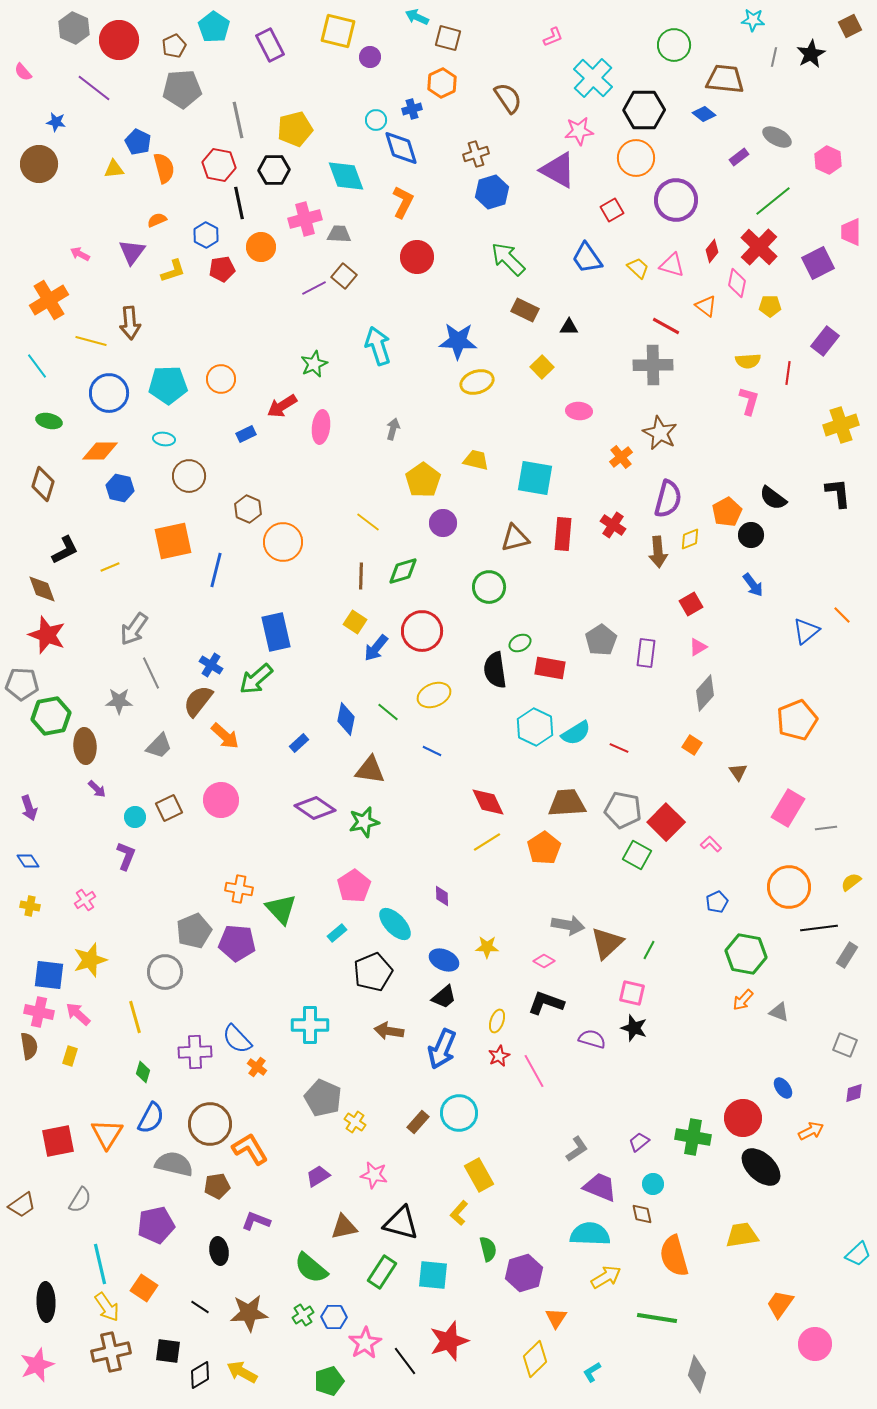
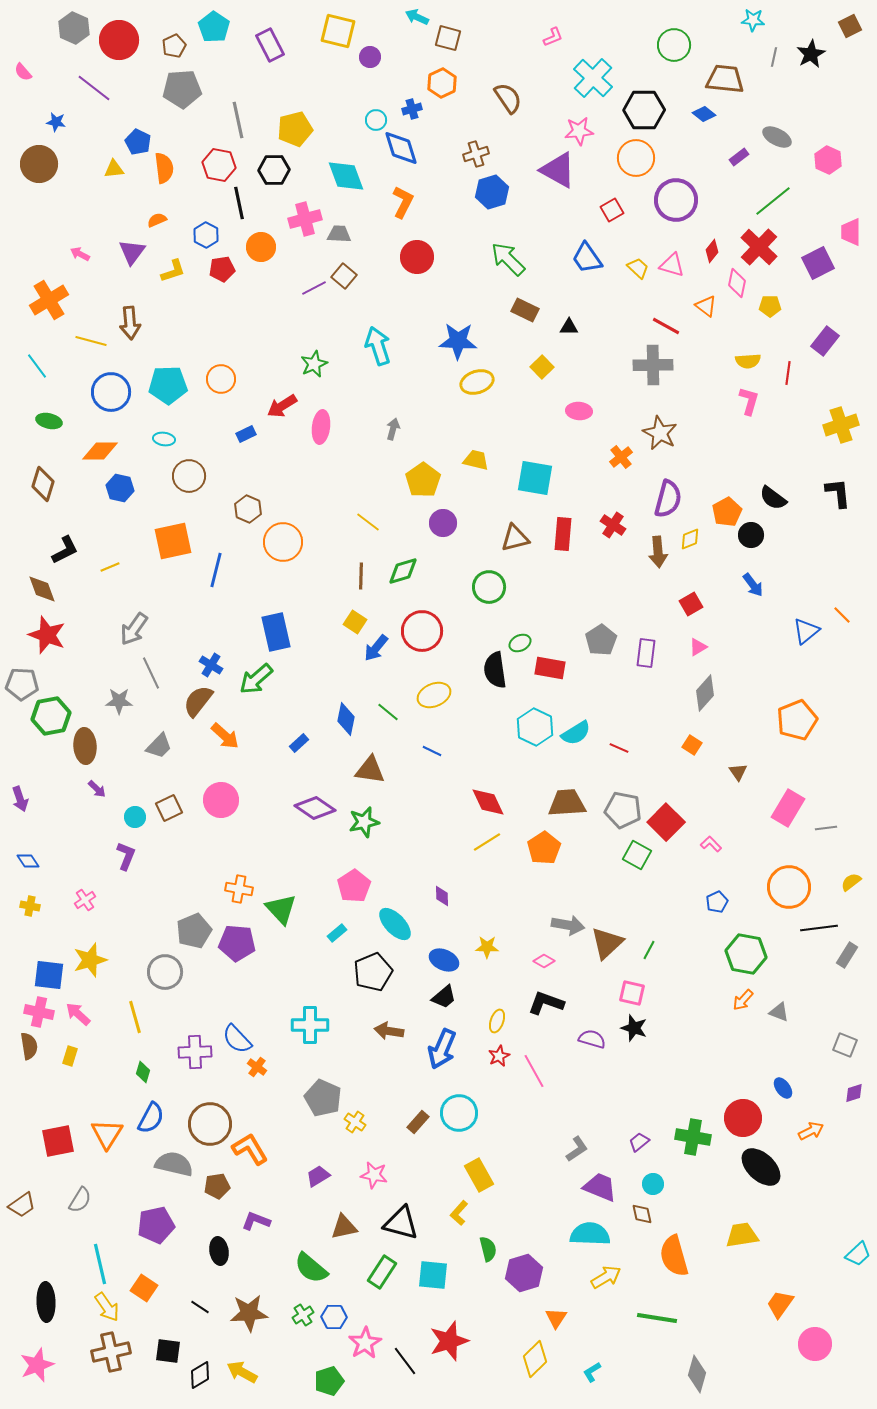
orange semicircle at (164, 168): rotated 8 degrees clockwise
blue circle at (109, 393): moved 2 px right, 1 px up
purple arrow at (29, 808): moved 9 px left, 9 px up
